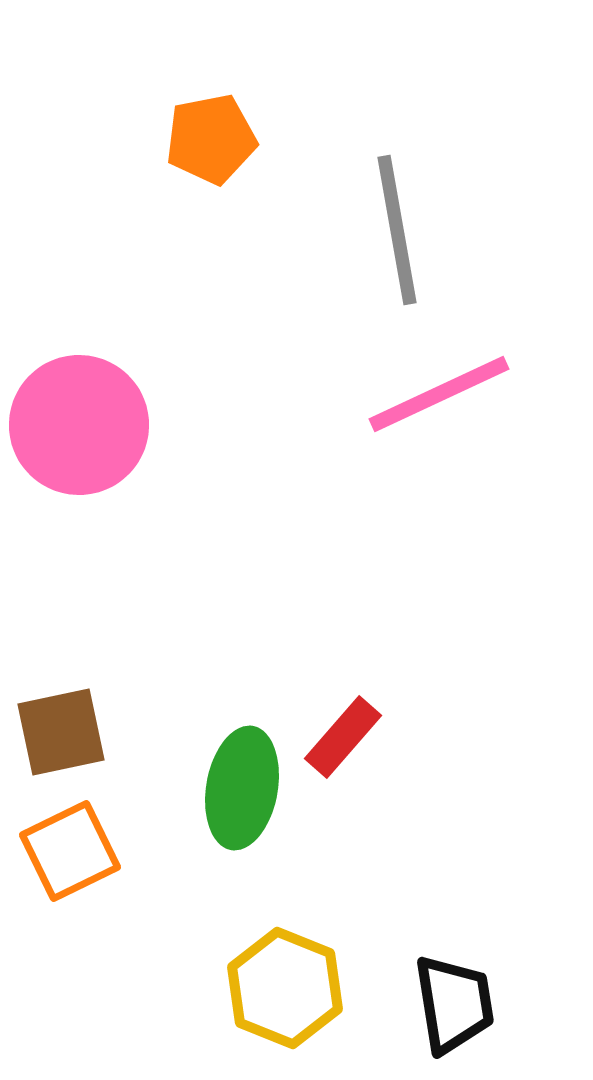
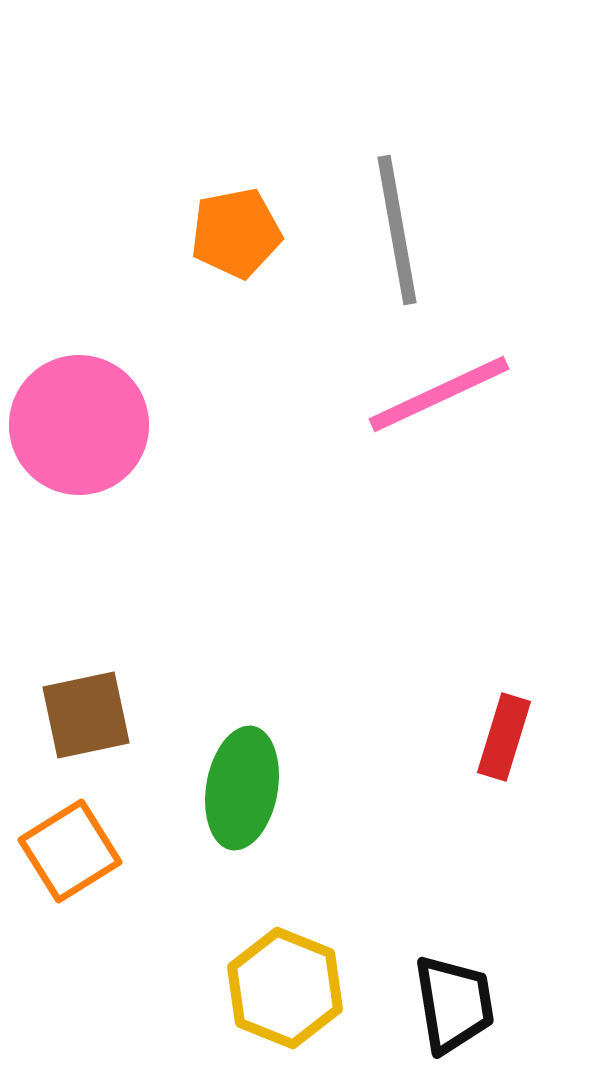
orange pentagon: moved 25 px right, 94 px down
brown square: moved 25 px right, 17 px up
red rectangle: moved 161 px right; rotated 24 degrees counterclockwise
orange square: rotated 6 degrees counterclockwise
